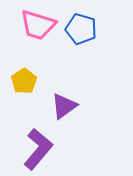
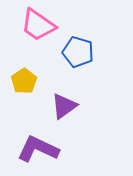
pink trapezoid: rotated 18 degrees clockwise
blue pentagon: moved 3 px left, 23 px down
purple L-shape: rotated 105 degrees counterclockwise
